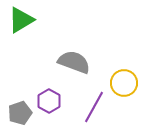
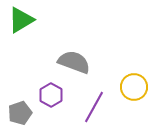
yellow circle: moved 10 px right, 4 px down
purple hexagon: moved 2 px right, 6 px up
